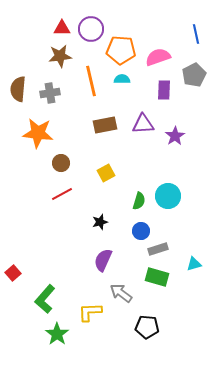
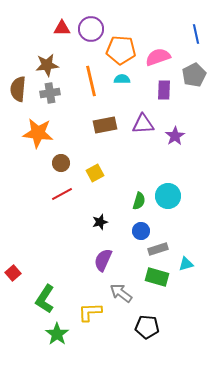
brown star: moved 13 px left, 9 px down
yellow square: moved 11 px left
cyan triangle: moved 8 px left
green L-shape: rotated 8 degrees counterclockwise
